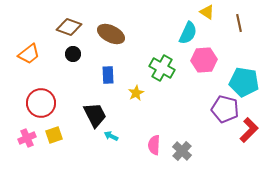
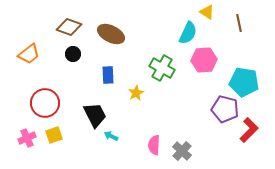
red circle: moved 4 px right
